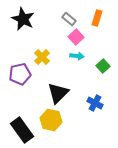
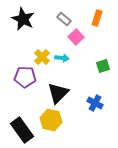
gray rectangle: moved 5 px left
cyan arrow: moved 15 px left, 2 px down
green square: rotated 24 degrees clockwise
purple pentagon: moved 5 px right, 3 px down; rotated 15 degrees clockwise
